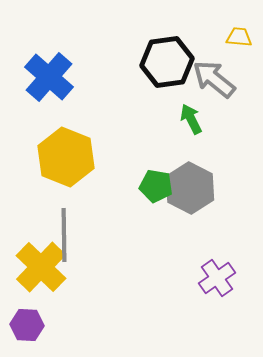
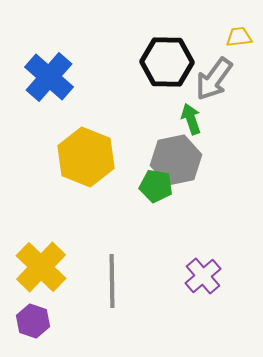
yellow trapezoid: rotated 12 degrees counterclockwise
black hexagon: rotated 9 degrees clockwise
gray arrow: rotated 93 degrees counterclockwise
green arrow: rotated 8 degrees clockwise
yellow hexagon: moved 20 px right
gray hexagon: moved 14 px left, 28 px up; rotated 21 degrees clockwise
gray line: moved 48 px right, 46 px down
purple cross: moved 14 px left, 2 px up; rotated 6 degrees counterclockwise
purple hexagon: moved 6 px right, 4 px up; rotated 16 degrees clockwise
